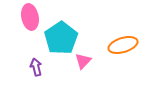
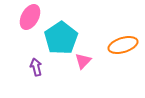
pink ellipse: rotated 40 degrees clockwise
